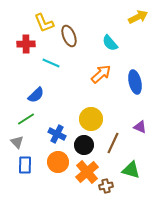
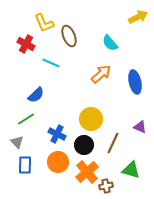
red cross: rotated 30 degrees clockwise
